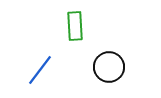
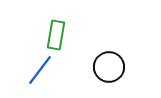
green rectangle: moved 19 px left, 9 px down; rotated 12 degrees clockwise
